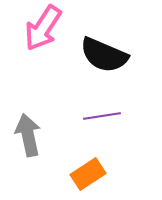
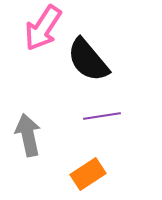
black semicircle: moved 16 px left, 5 px down; rotated 27 degrees clockwise
